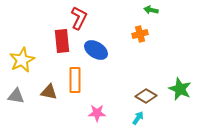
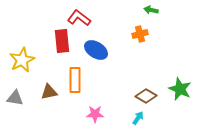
red L-shape: rotated 80 degrees counterclockwise
brown triangle: rotated 24 degrees counterclockwise
gray triangle: moved 1 px left, 2 px down
pink star: moved 2 px left, 1 px down
